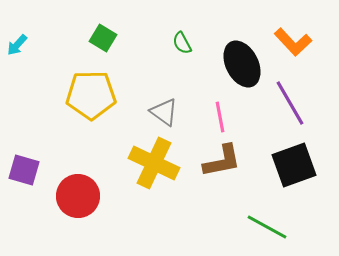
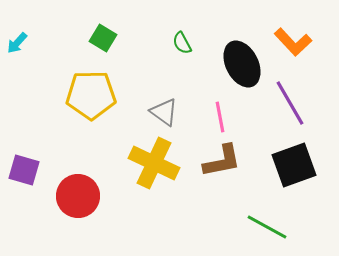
cyan arrow: moved 2 px up
